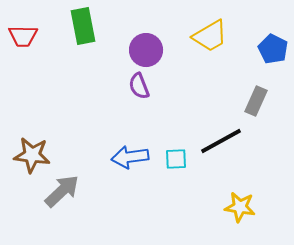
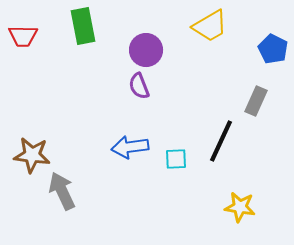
yellow trapezoid: moved 10 px up
black line: rotated 36 degrees counterclockwise
blue arrow: moved 10 px up
gray arrow: rotated 72 degrees counterclockwise
